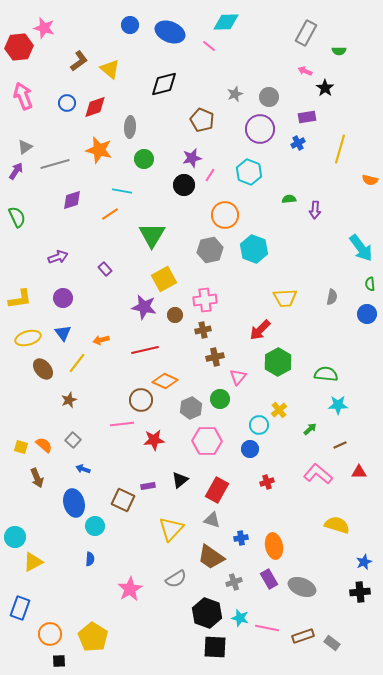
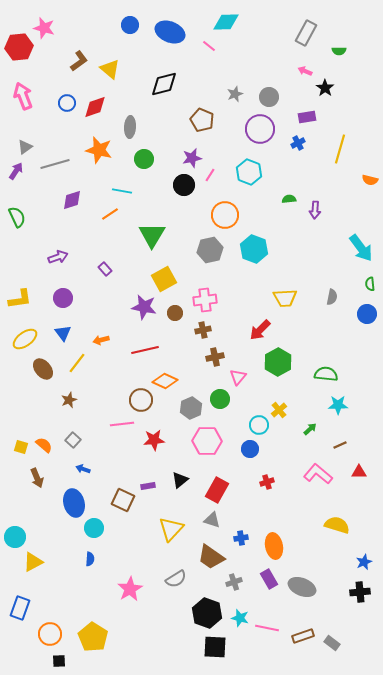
brown circle at (175, 315): moved 2 px up
yellow ellipse at (28, 338): moved 3 px left, 1 px down; rotated 20 degrees counterclockwise
cyan circle at (95, 526): moved 1 px left, 2 px down
